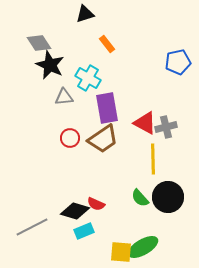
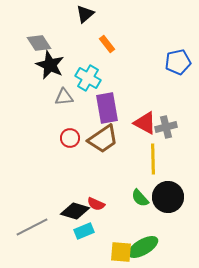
black triangle: rotated 24 degrees counterclockwise
